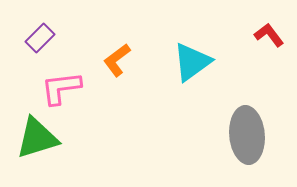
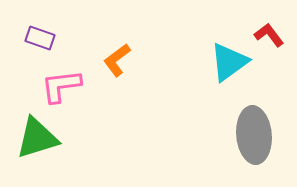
purple rectangle: rotated 64 degrees clockwise
cyan triangle: moved 37 px right
pink L-shape: moved 2 px up
gray ellipse: moved 7 px right
